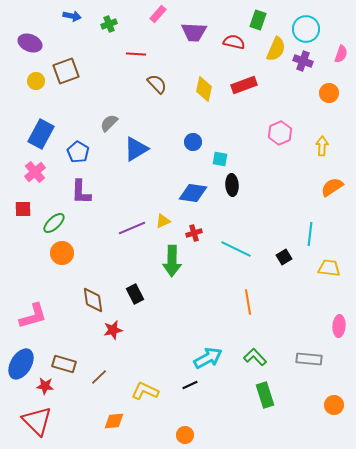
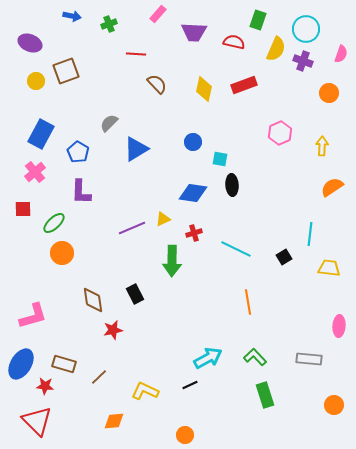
yellow triangle at (163, 221): moved 2 px up
